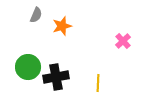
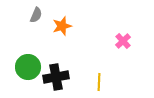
yellow line: moved 1 px right, 1 px up
